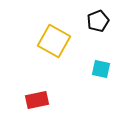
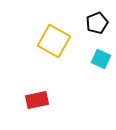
black pentagon: moved 1 px left, 2 px down
cyan square: moved 10 px up; rotated 12 degrees clockwise
